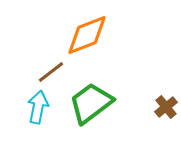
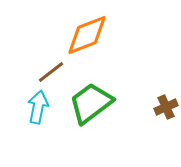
brown cross: rotated 15 degrees clockwise
